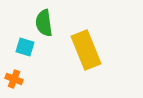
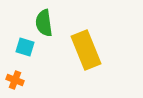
orange cross: moved 1 px right, 1 px down
